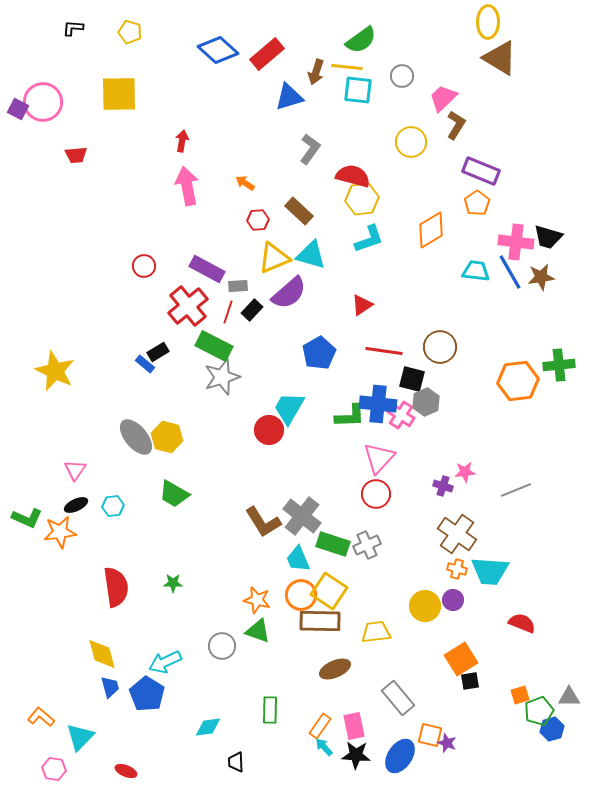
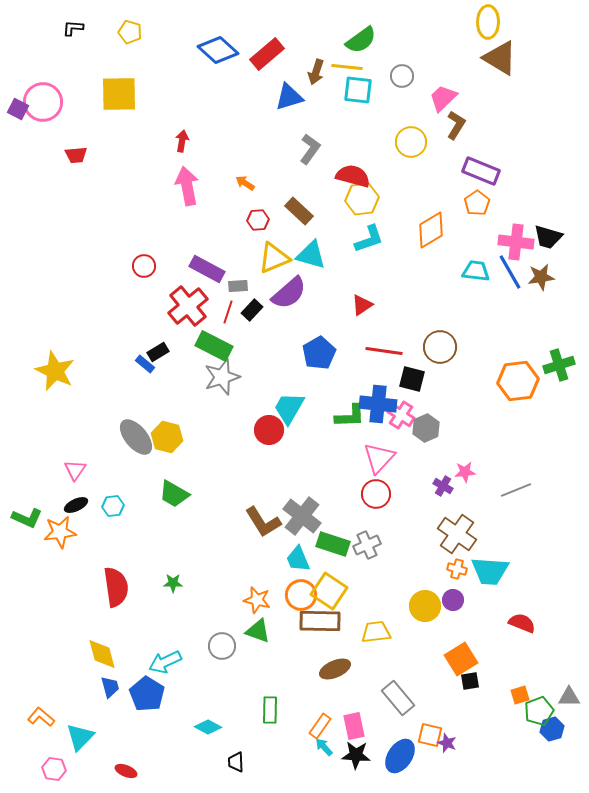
green cross at (559, 365): rotated 12 degrees counterclockwise
gray hexagon at (426, 402): moved 26 px down
purple cross at (443, 486): rotated 12 degrees clockwise
cyan diamond at (208, 727): rotated 36 degrees clockwise
